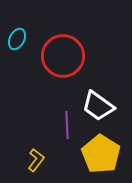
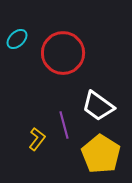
cyan ellipse: rotated 20 degrees clockwise
red circle: moved 3 px up
purple line: moved 3 px left; rotated 12 degrees counterclockwise
yellow L-shape: moved 1 px right, 21 px up
